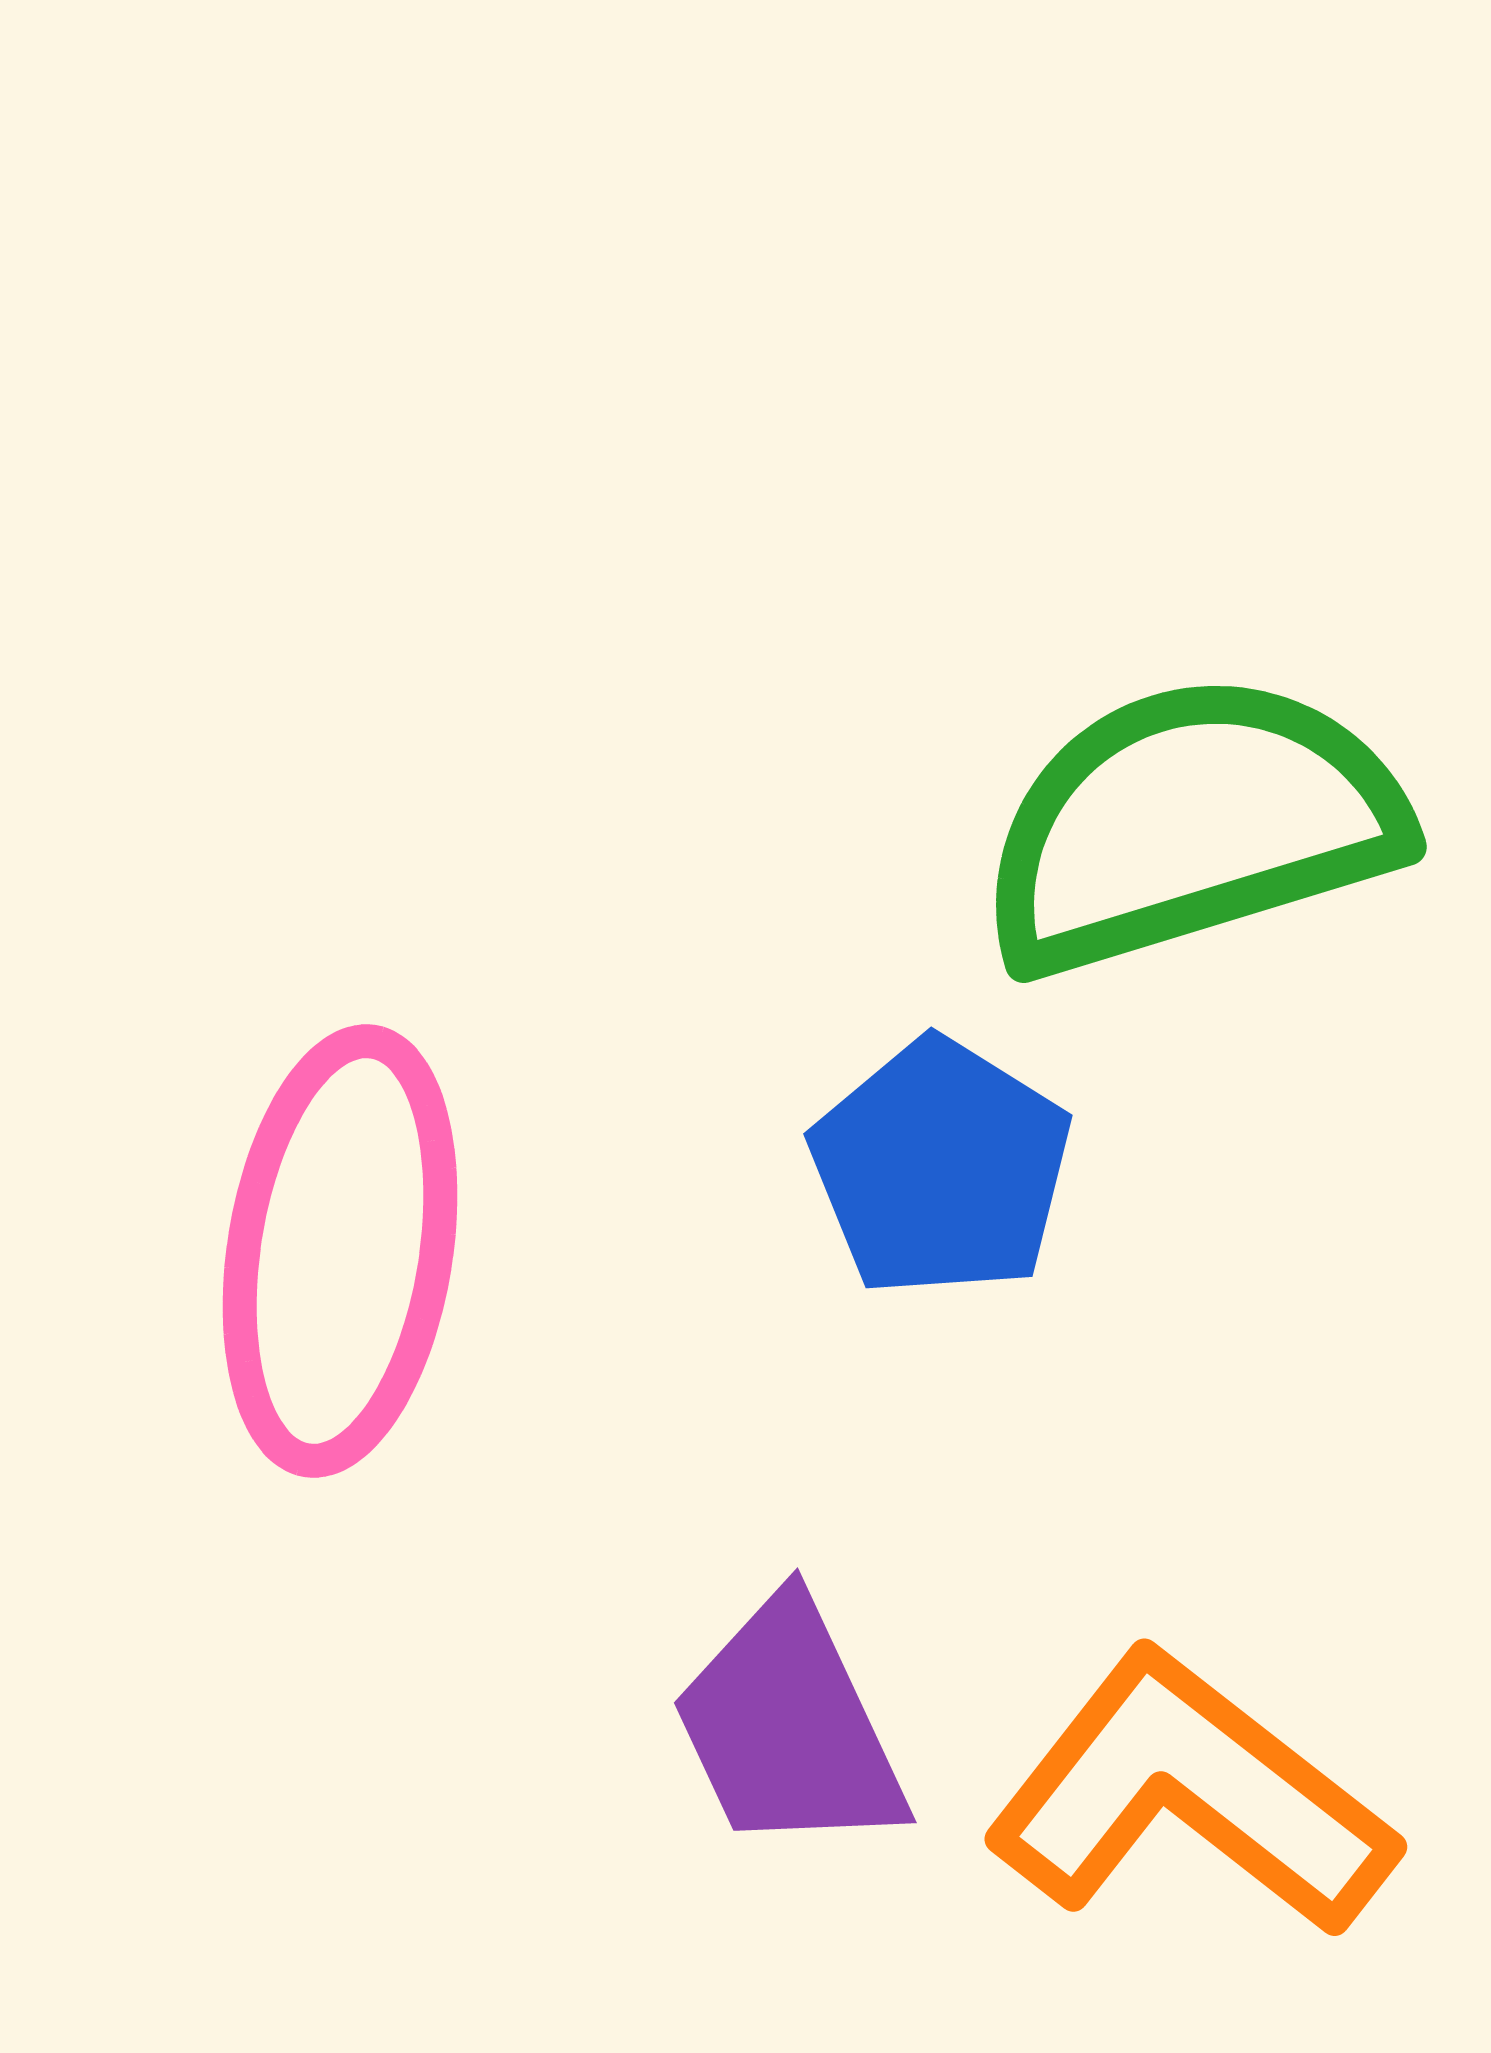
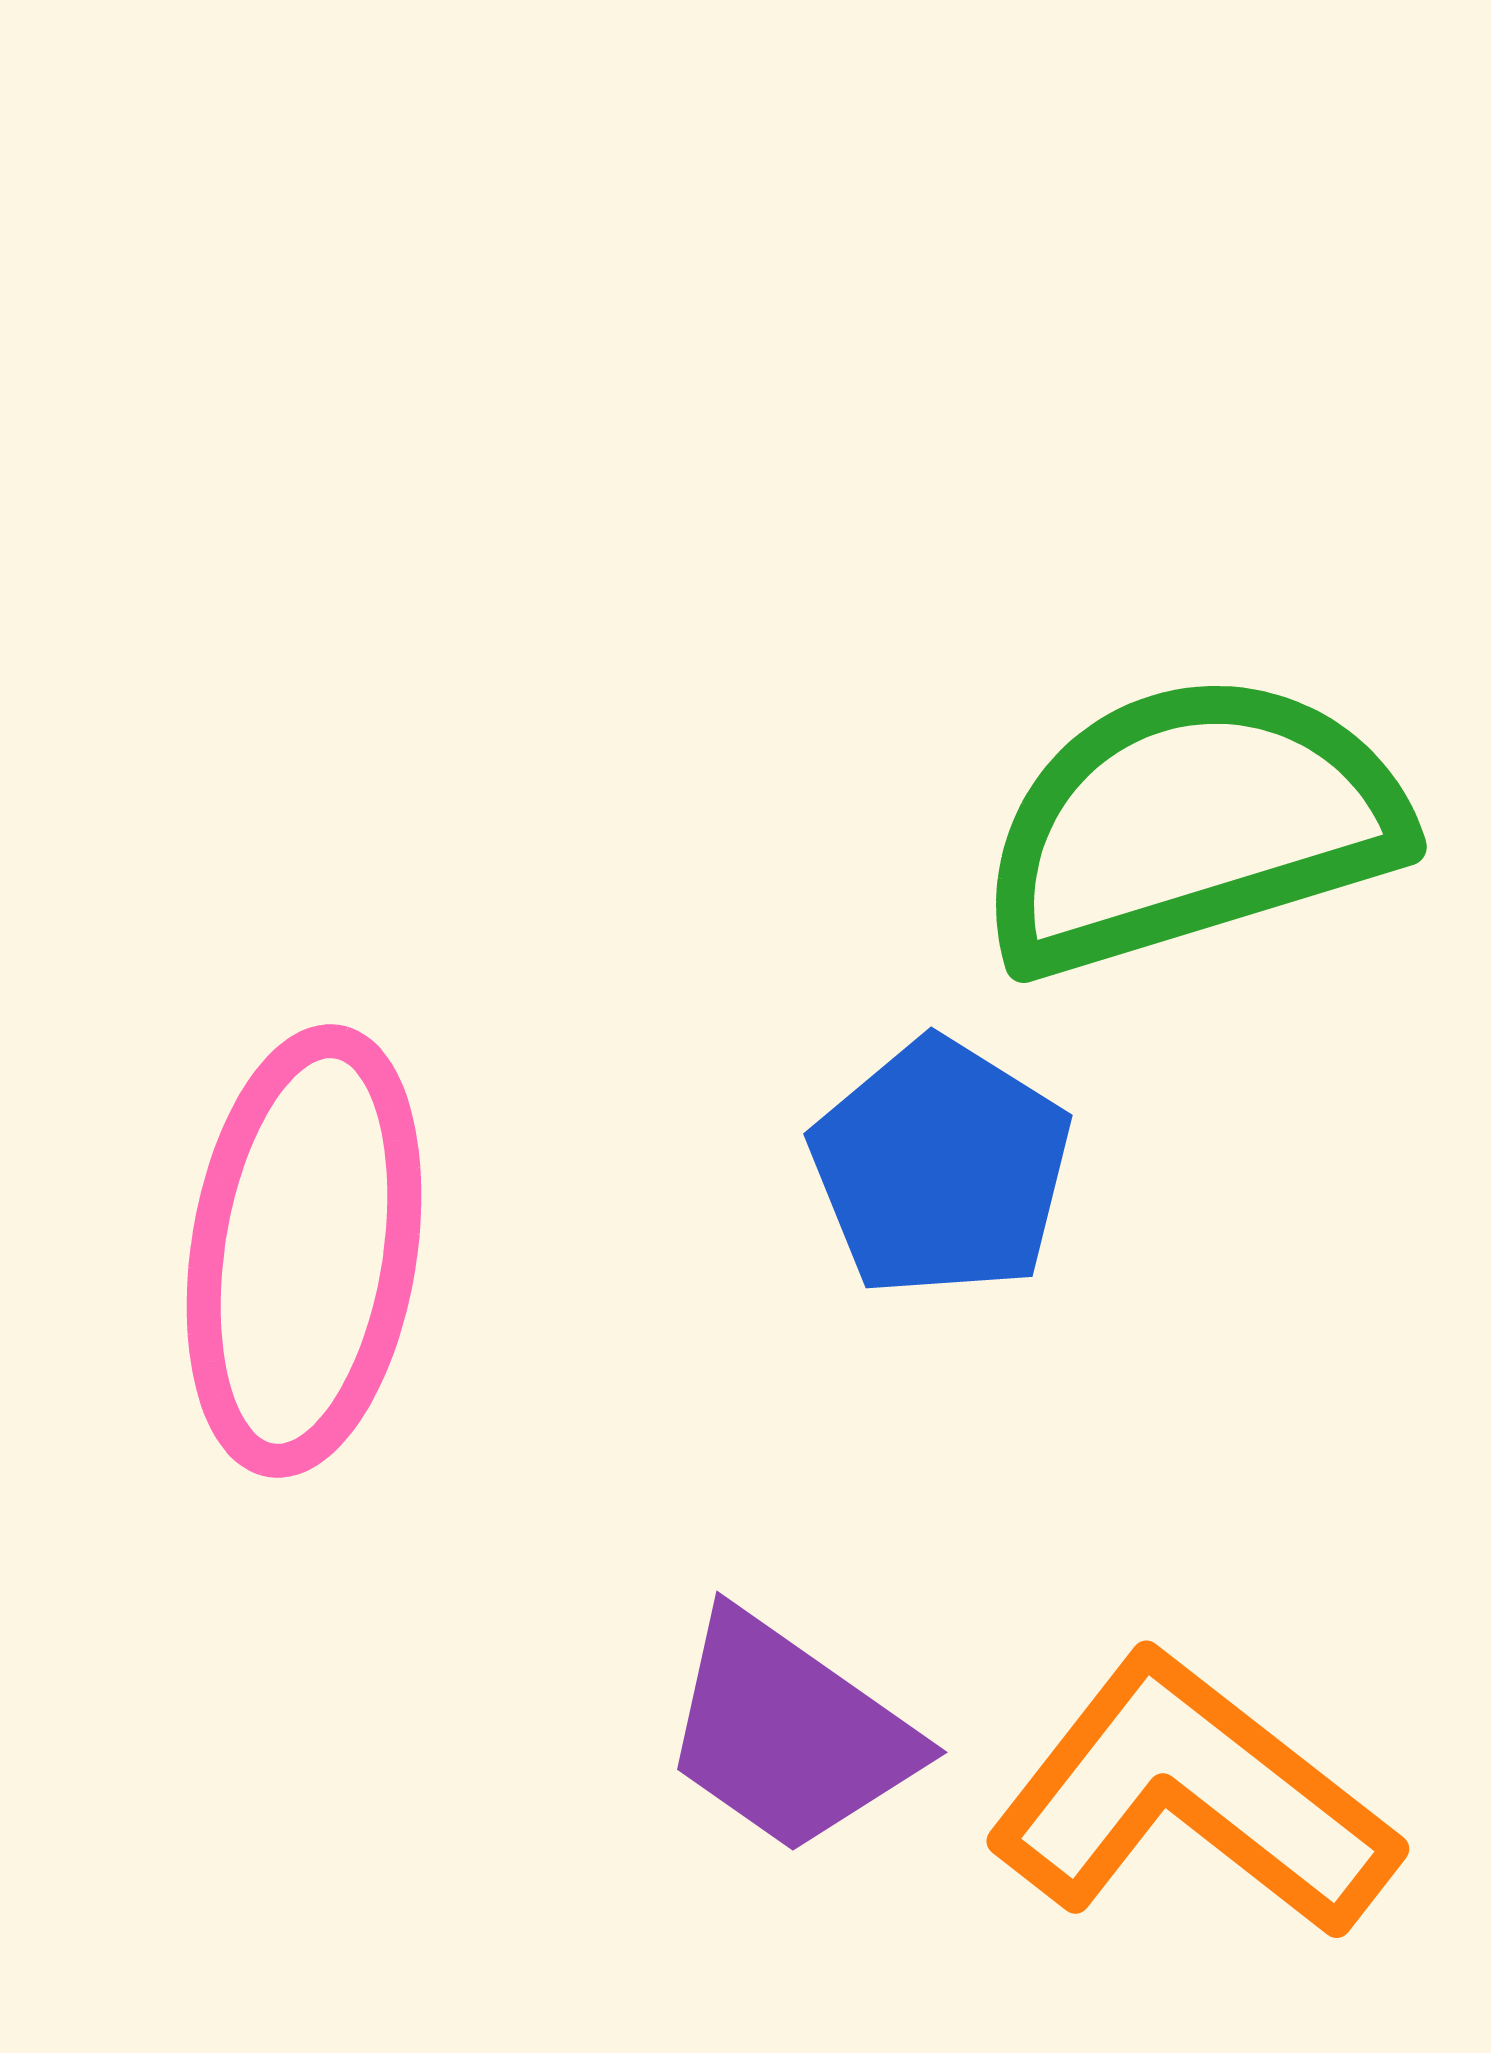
pink ellipse: moved 36 px left
purple trapezoid: moved 6 px down; rotated 30 degrees counterclockwise
orange L-shape: moved 2 px right, 2 px down
